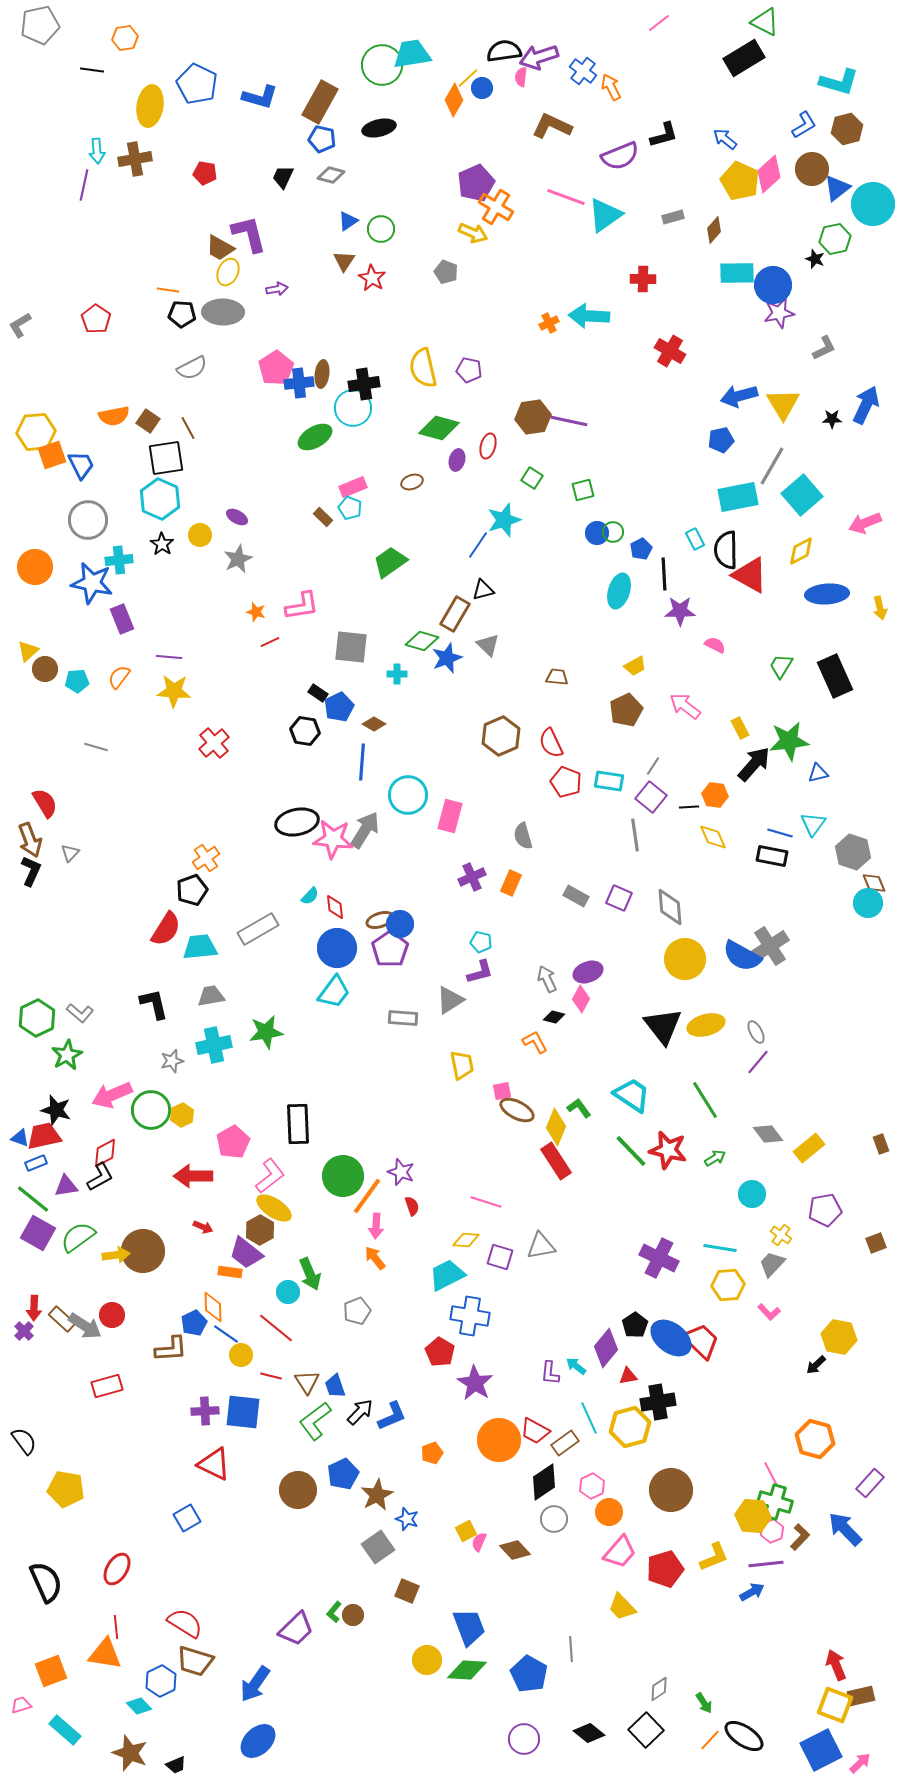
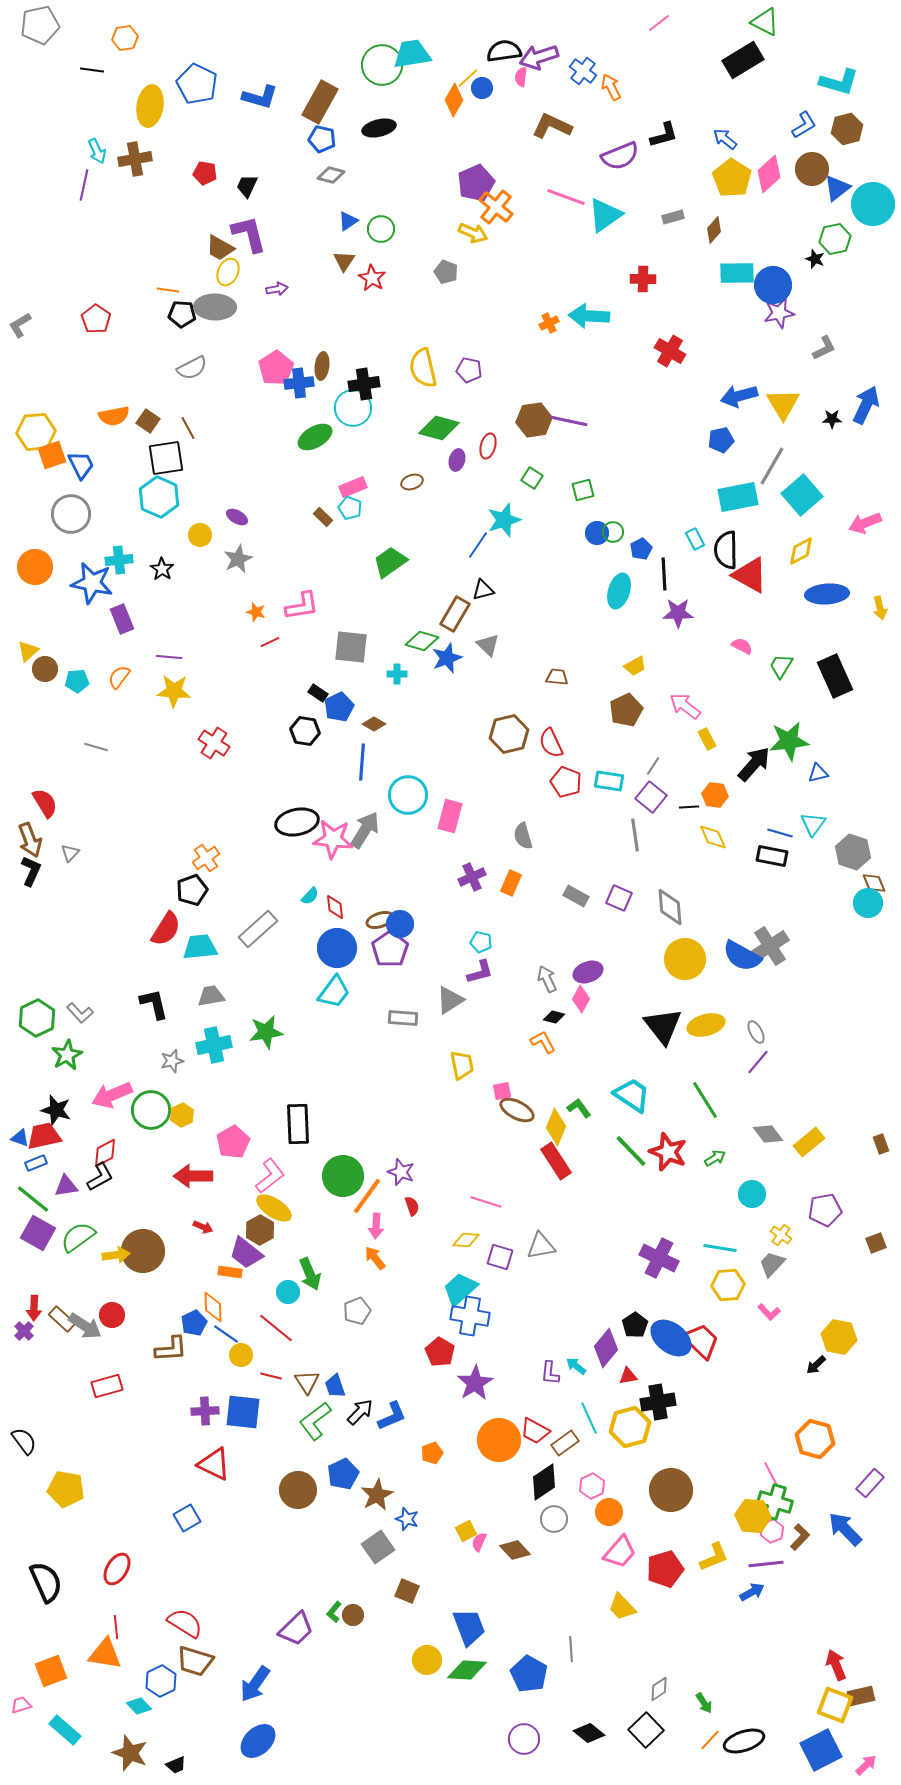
black rectangle at (744, 58): moved 1 px left, 2 px down
cyan arrow at (97, 151): rotated 20 degrees counterclockwise
black trapezoid at (283, 177): moved 36 px left, 9 px down
yellow pentagon at (740, 181): moved 8 px left, 3 px up; rotated 9 degrees clockwise
orange cross at (496, 207): rotated 8 degrees clockwise
gray ellipse at (223, 312): moved 8 px left, 5 px up
brown ellipse at (322, 374): moved 8 px up
brown hexagon at (533, 417): moved 1 px right, 3 px down
cyan hexagon at (160, 499): moved 1 px left, 2 px up
gray circle at (88, 520): moved 17 px left, 6 px up
black star at (162, 544): moved 25 px down
purple star at (680, 611): moved 2 px left, 2 px down
pink semicircle at (715, 645): moved 27 px right, 1 px down
yellow rectangle at (740, 728): moved 33 px left, 11 px down
brown hexagon at (501, 736): moved 8 px right, 2 px up; rotated 9 degrees clockwise
red cross at (214, 743): rotated 16 degrees counterclockwise
gray rectangle at (258, 929): rotated 12 degrees counterclockwise
gray L-shape at (80, 1013): rotated 8 degrees clockwise
orange L-shape at (535, 1042): moved 8 px right
yellow rectangle at (809, 1148): moved 6 px up
red star at (668, 1150): moved 2 px down; rotated 9 degrees clockwise
cyan trapezoid at (447, 1275): moved 13 px right, 14 px down; rotated 15 degrees counterclockwise
purple star at (475, 1383): rotated 9 degrees clockwise
black ellipse at (744, 1736): moved 5 px down; rotated 51 degrees counterclockwise
pink arrow at (860, 1763): moved 6 px right, 2 px down
